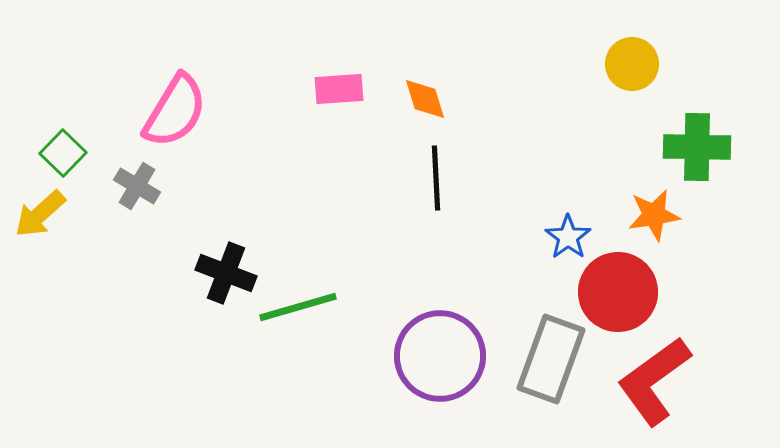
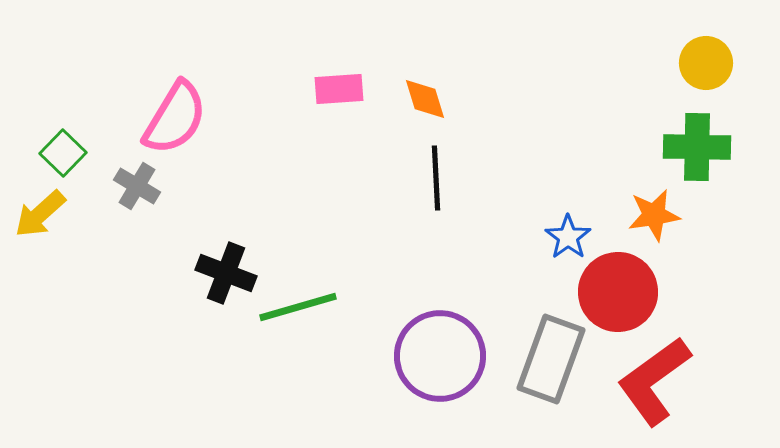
yellow circle: moved 74 px right, 1 px up
pink semicircle: moved 7 px down
